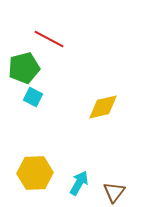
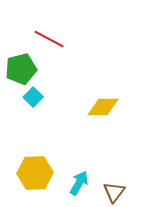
green pentagon: moved 3 px left, 1 px down
cyan square: rotated 18 degrees clockwise
yellow diamond: rotated 12 degrees clockwise
